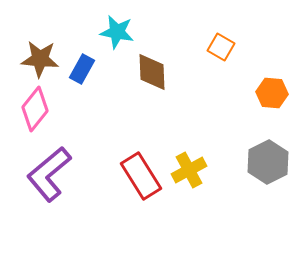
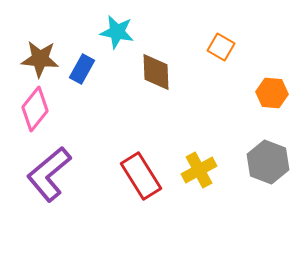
brown diamond: moved 4 px right
gray hexagon: rotated 12 degrees counterclockwise
yellow cross: moved 10 px right
